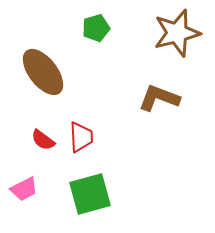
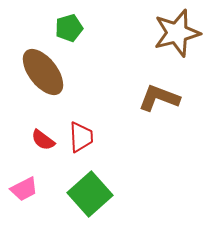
green pentagon: moved 27 px left
green square: rotated 27 degrees counterclockwise
